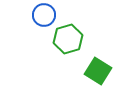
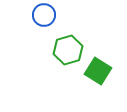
green hexagon: moved 11 px down
